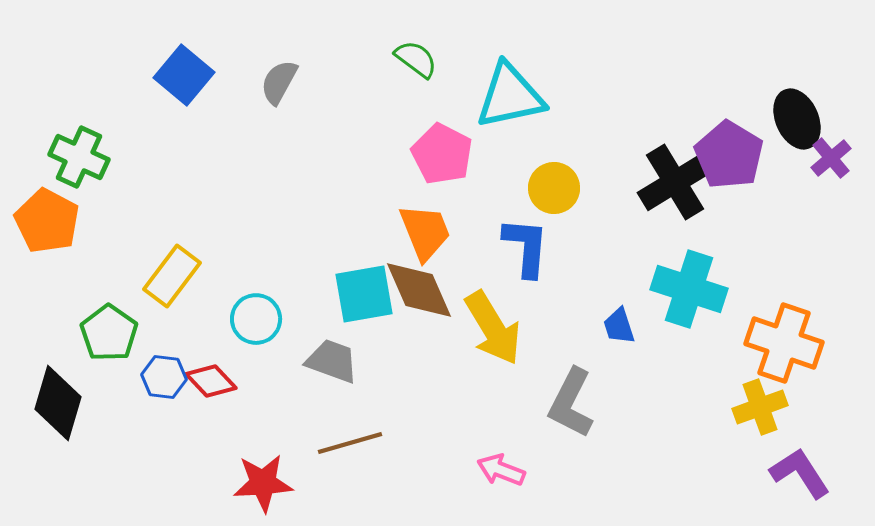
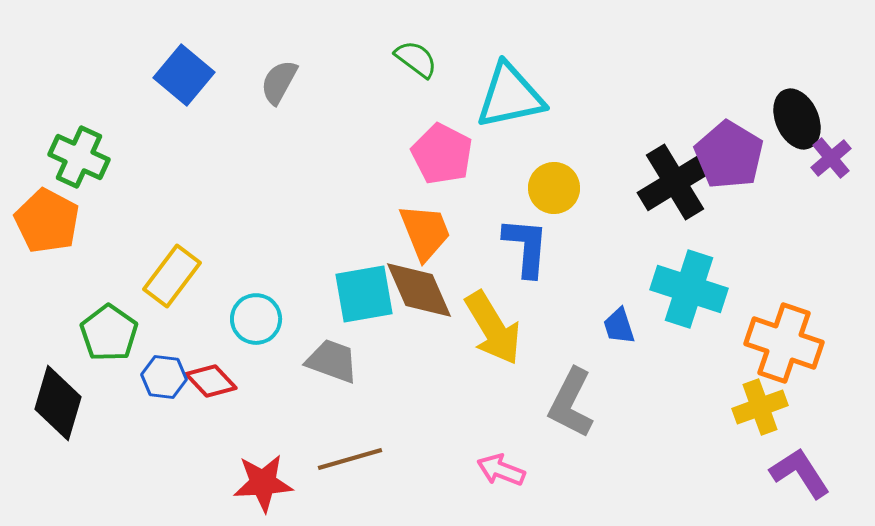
brown line: moved 16 px down
